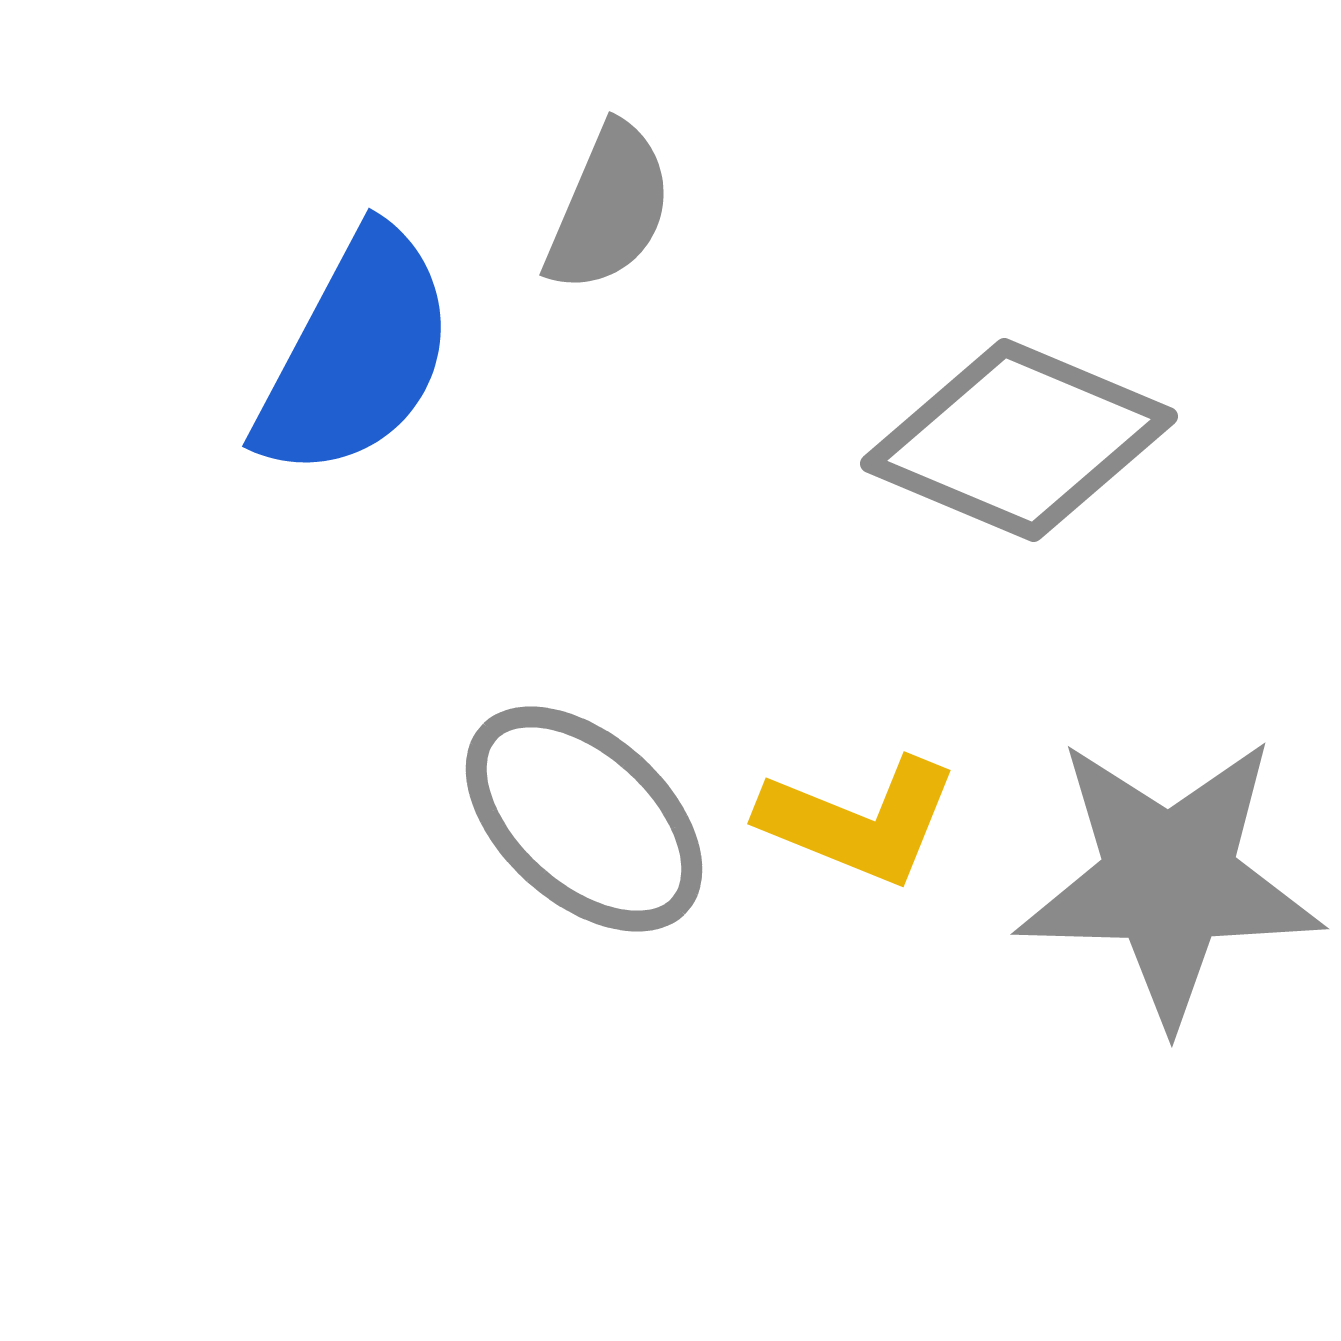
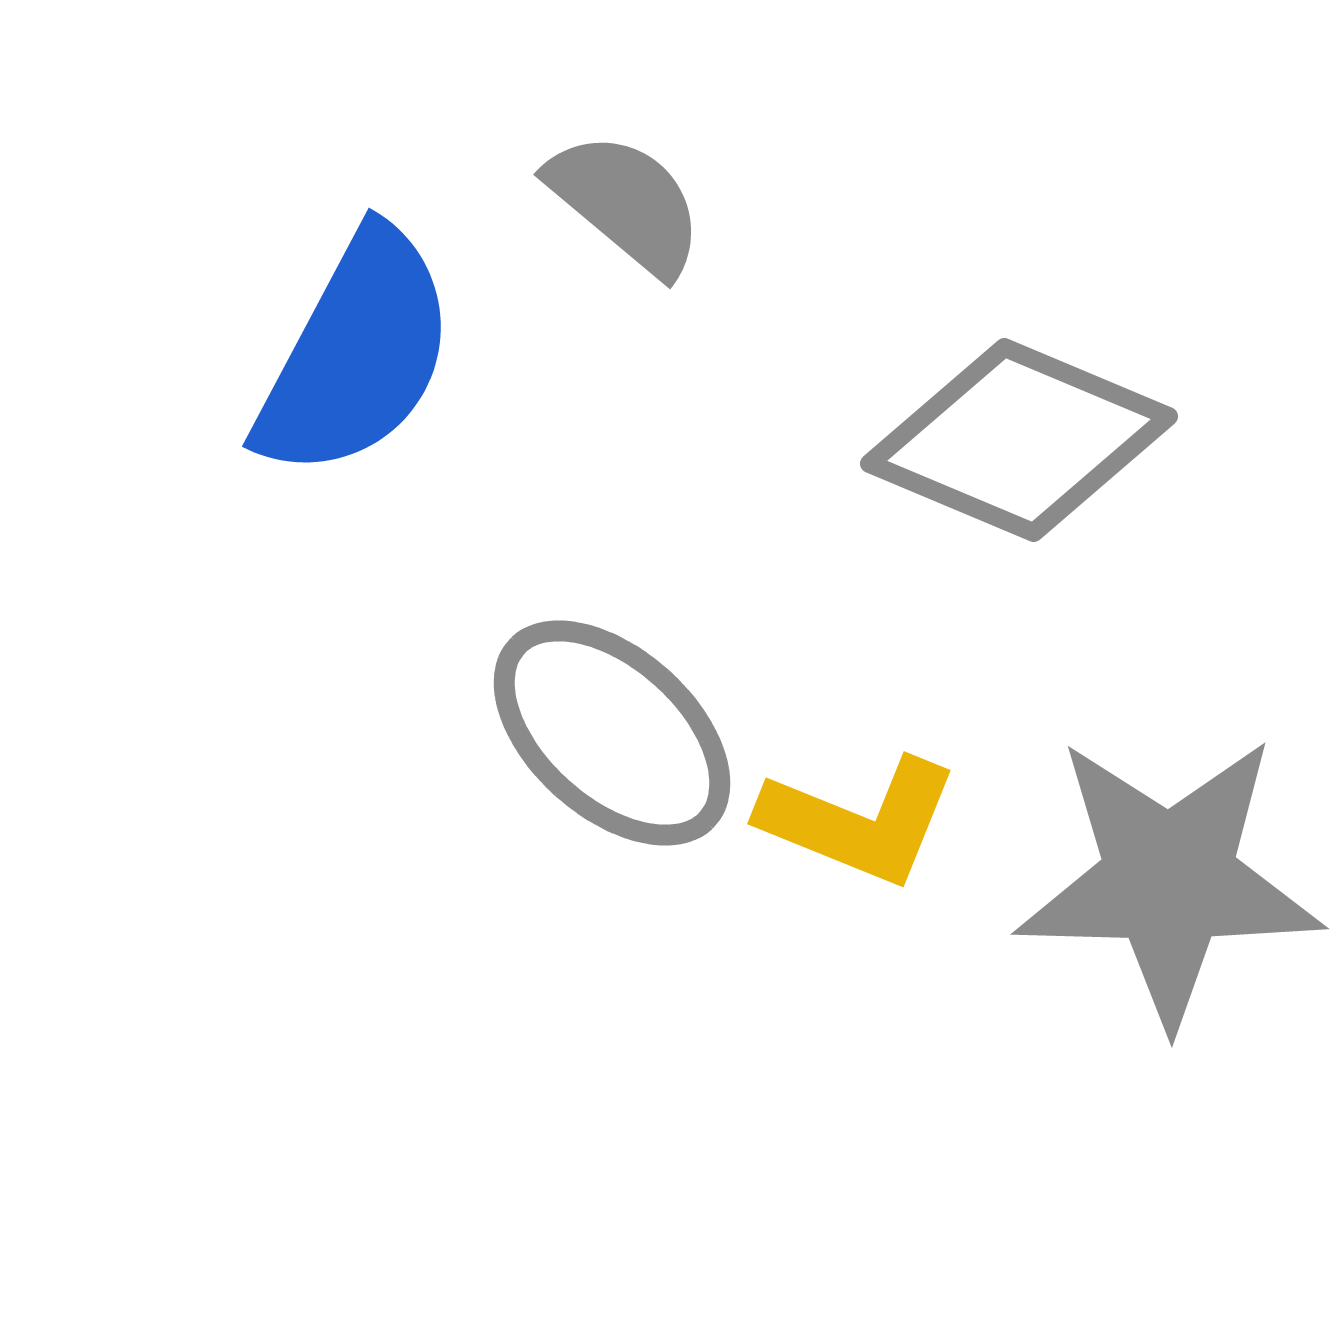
gray semicircle: moved 17 px right, 5 px up; rotated 73 degrees counterclockwise
gray ellipse: moved 28 px right, 86 px up
